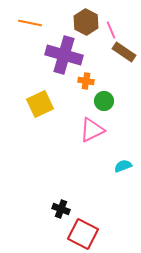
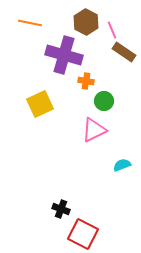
pink line: moved 1 px right
pink triangle: moved 2 px right
cyan semicircle: moved 1 px left, 1 px up
